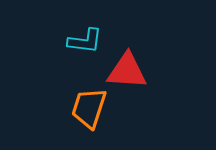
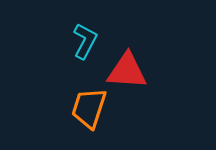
cyan L-shape: rotated 69 degrees counterclockwise
